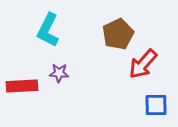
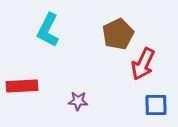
red arrow: rotated 16 degrees counterclockwise
purple star: moved 19 px right, 28 px down
